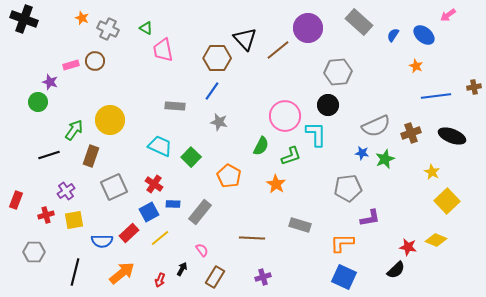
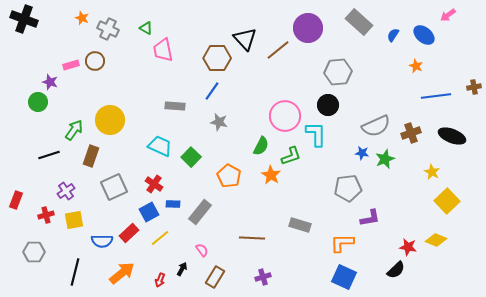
orange star at (276, 184): moved 5 px left, 9 px up
